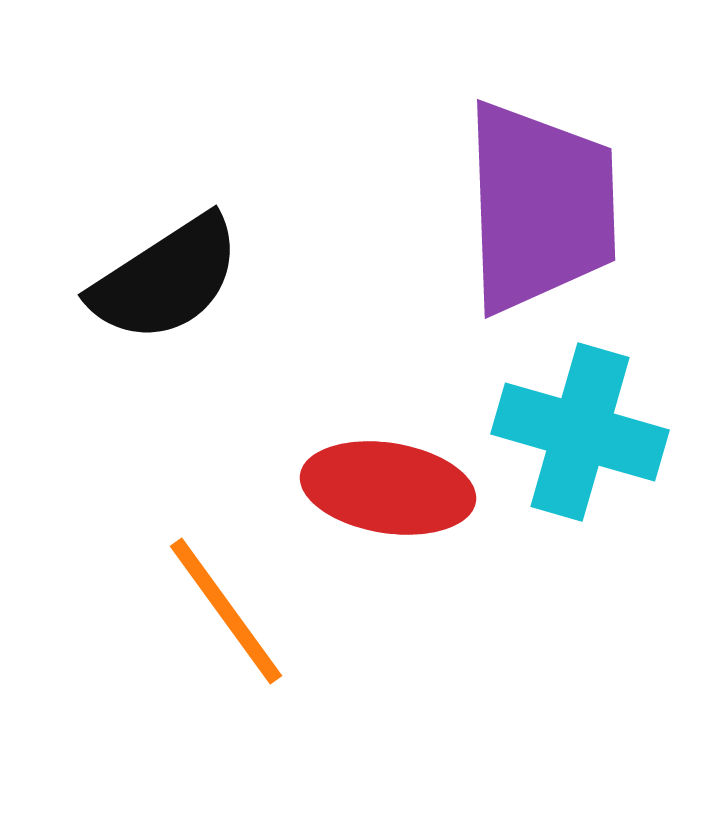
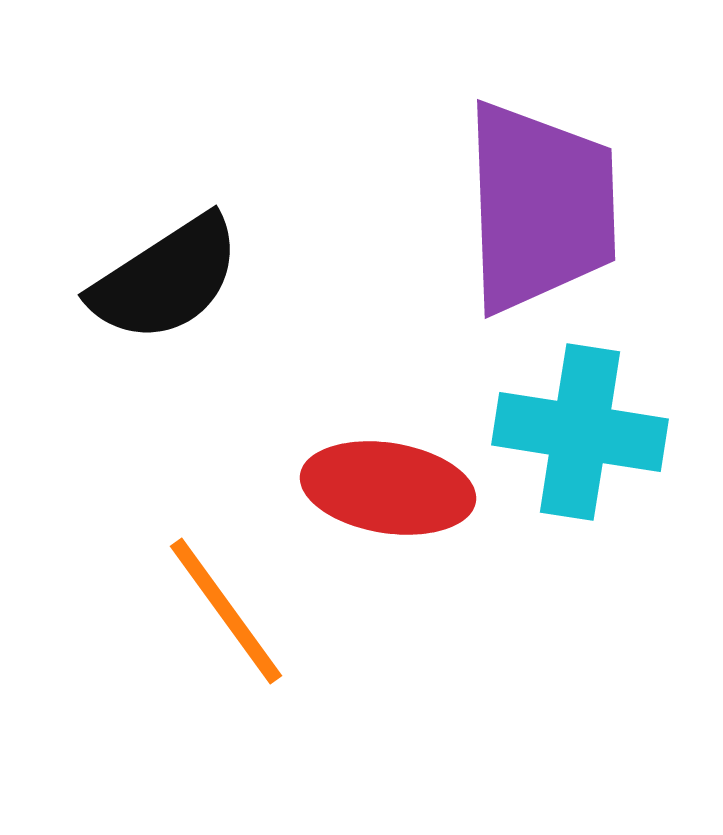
cyan cross: rotated 7 degrees counterclockwise
